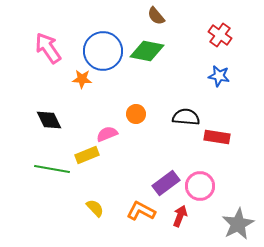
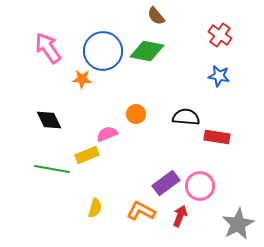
yellow semicircle: rotated 60 degrees clockwise
